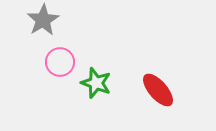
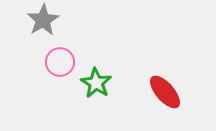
green star: rotated 12 degrees clockwise
red ellipse: moved 7 px right, 2 px down
